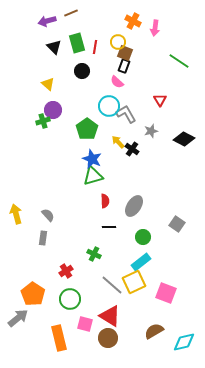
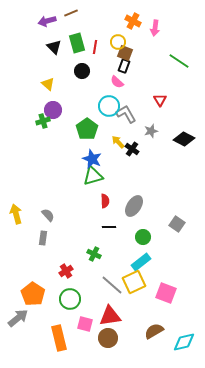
red triangle at (110, 316): rotated 40 degrees counterclockwise
